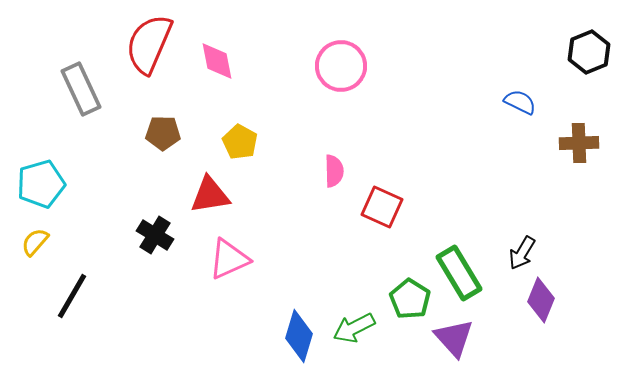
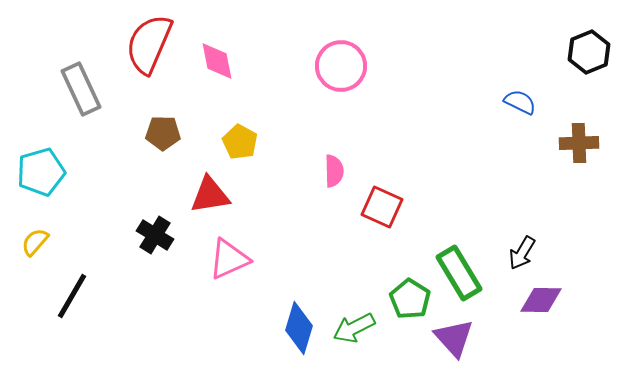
cyan pentagon: moved 12 px up
purple diamond: rotated 69 degrees clockwise
blue diamond: moved 8 px up
